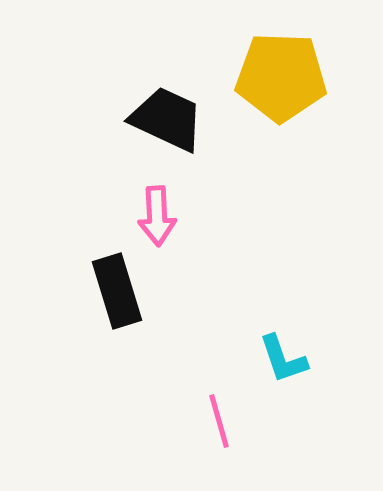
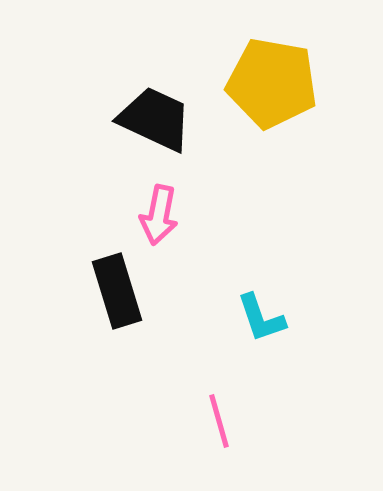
yellow pentagon: moved 9 px left, 6 px down; rotated 8 degrees clockwise
black trapezoid: moved 12 px left
pink arrow: moved 2 px right, 1 px up; rotated 14 degrees clockwise
cyan L-shape: moved 22 px left, 41 px up
